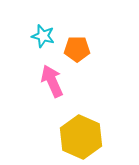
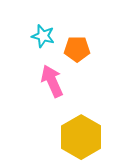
yellow hexagon: rotated 6 degrees clockwise
